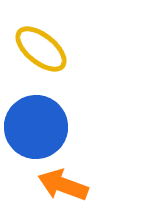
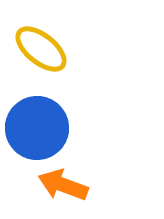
blue circle: moved 1 px right, 1 px down
